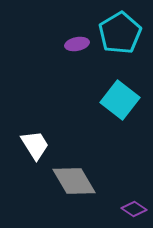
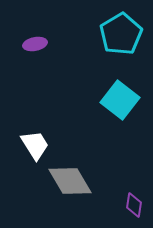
cyan pentagon: moved 1 px right, 1 px down
purple ellipse: moved 42 px left
gray diamond: moved 4 px left
purple diamond: moved 4 px up; rotated 65 degrees clockwise
